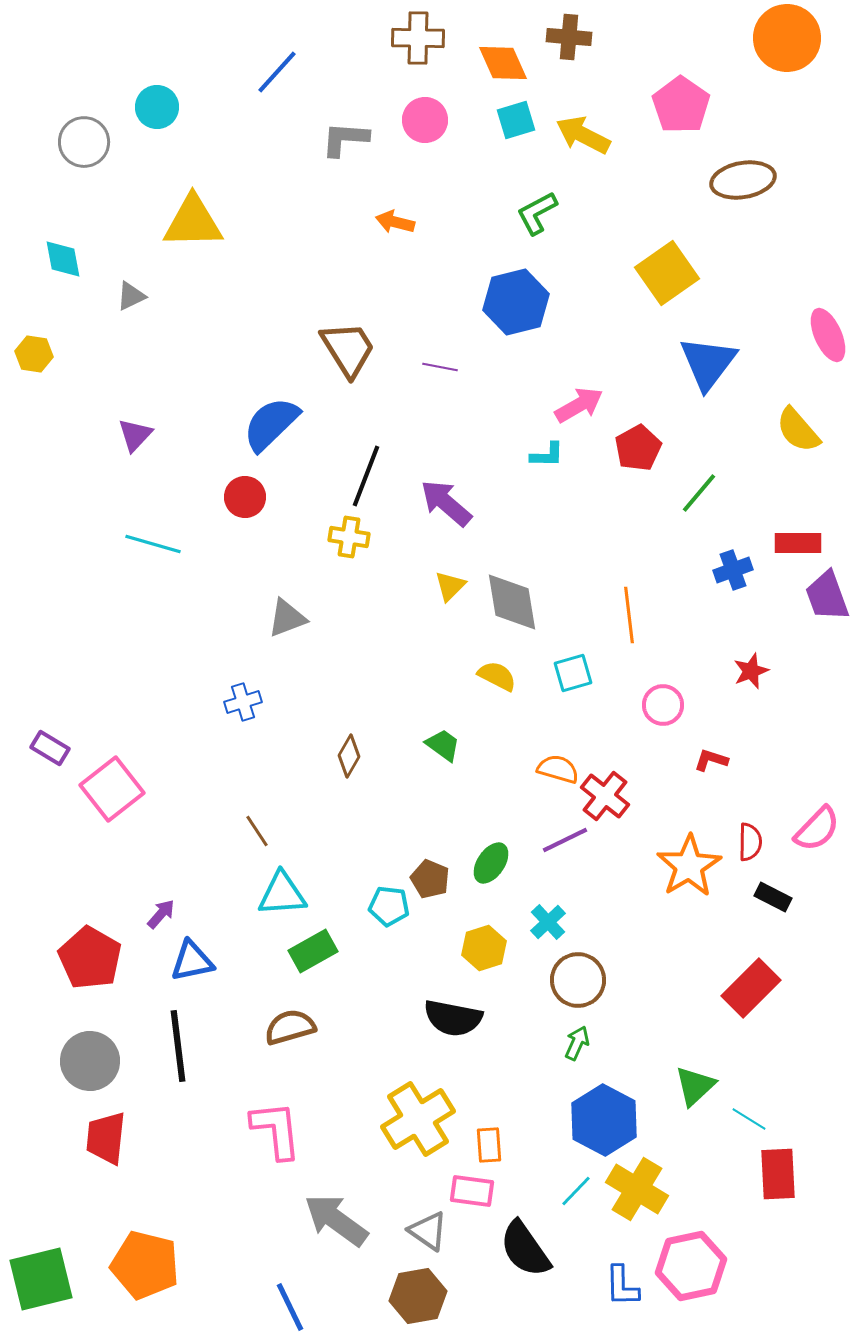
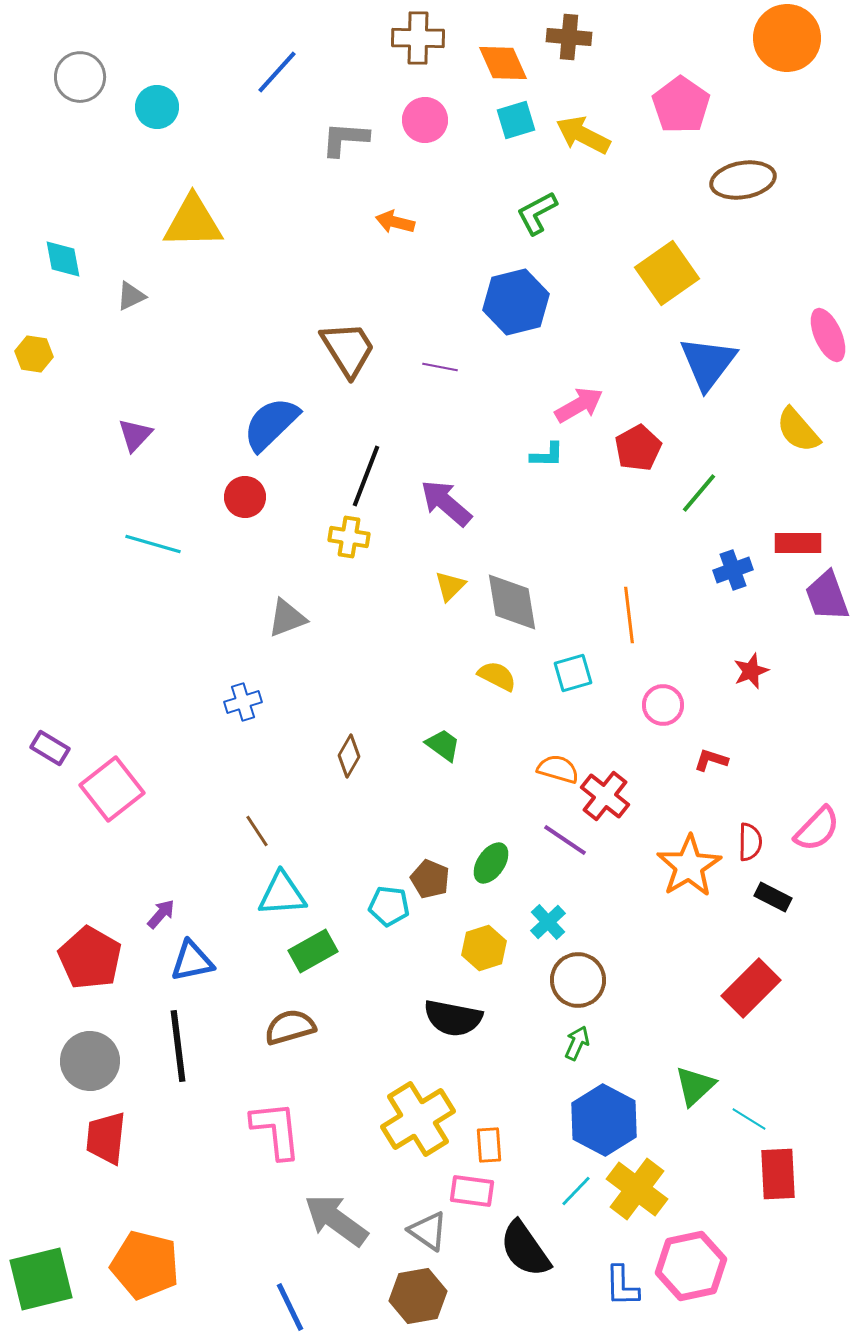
gray circle at (84, 142): moved 4 px left, 65 px up
purple line at (565, 840): rotated 60 degrees clockwise
yellow cross at (637, 1189): rotated 6 degrees clockwise
